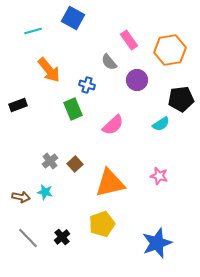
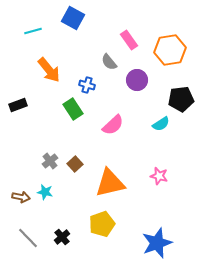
green rectangle: rotated 10 degrees counterclockwise
